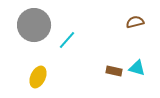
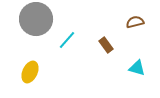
gray circle: moved 2 px right, 6 px up
brown rectangle: moved 8 px left, 26 px up; rotated 42 degrees clockwise
yellow ellipse: moved 8 px left, 5 px up
